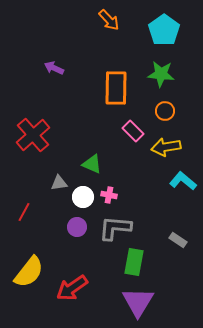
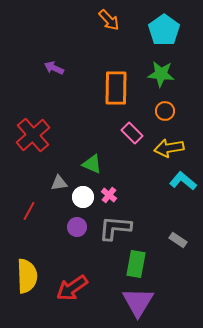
pink rectangle: moved 1 px left, 2 px down
yellow arrow: moved 3 px right, 1 px down
pink cross: rotated 28 degrees clockwise
red line: moved 5 px right, 1 px up
green rectangle: moved 2 px right, 2 px down
yellow semicircle: moved 2 px left, 4 px down; rotated 40 degrees counterclockwise
